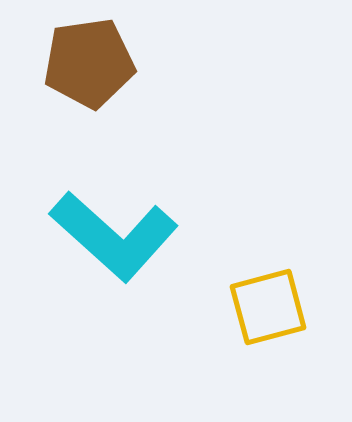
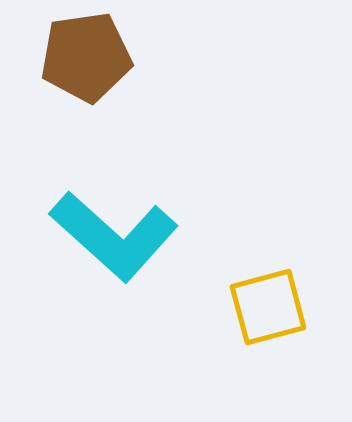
brown pentagon: moved 3 px left, 6 px up
